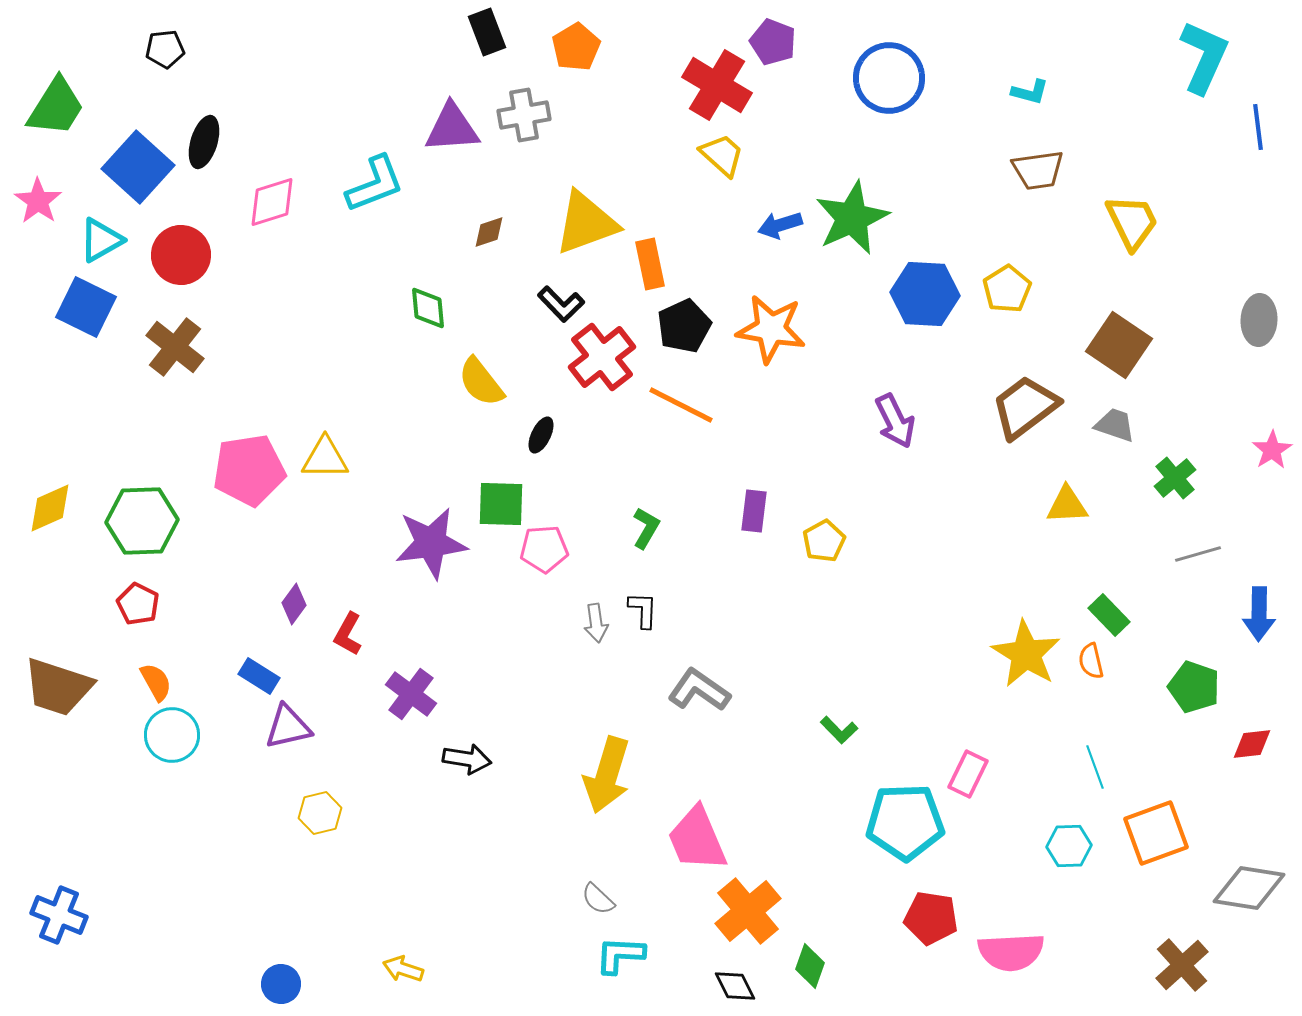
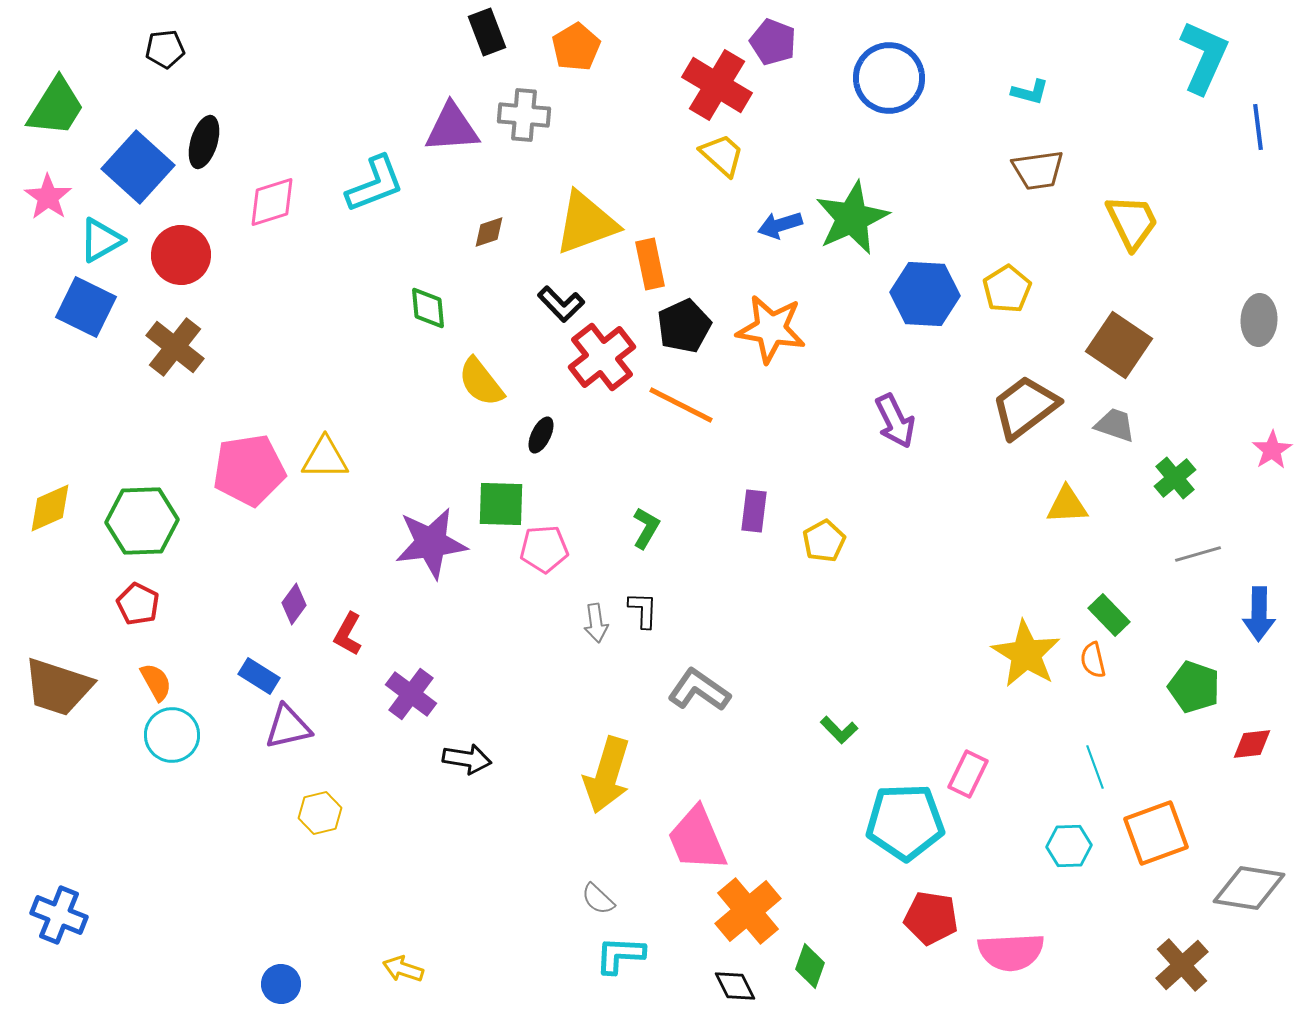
gray cross at (524, 115): rotated 15 degrees clockwise
pink star at (38, 201): moved 10 px right, 4 px up
orange semicircle at (1091, 661): moved 2 px right, 1 px up
